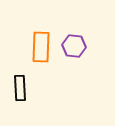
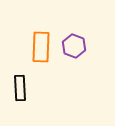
purple hexagon: rotated 15 degrees clockwise
